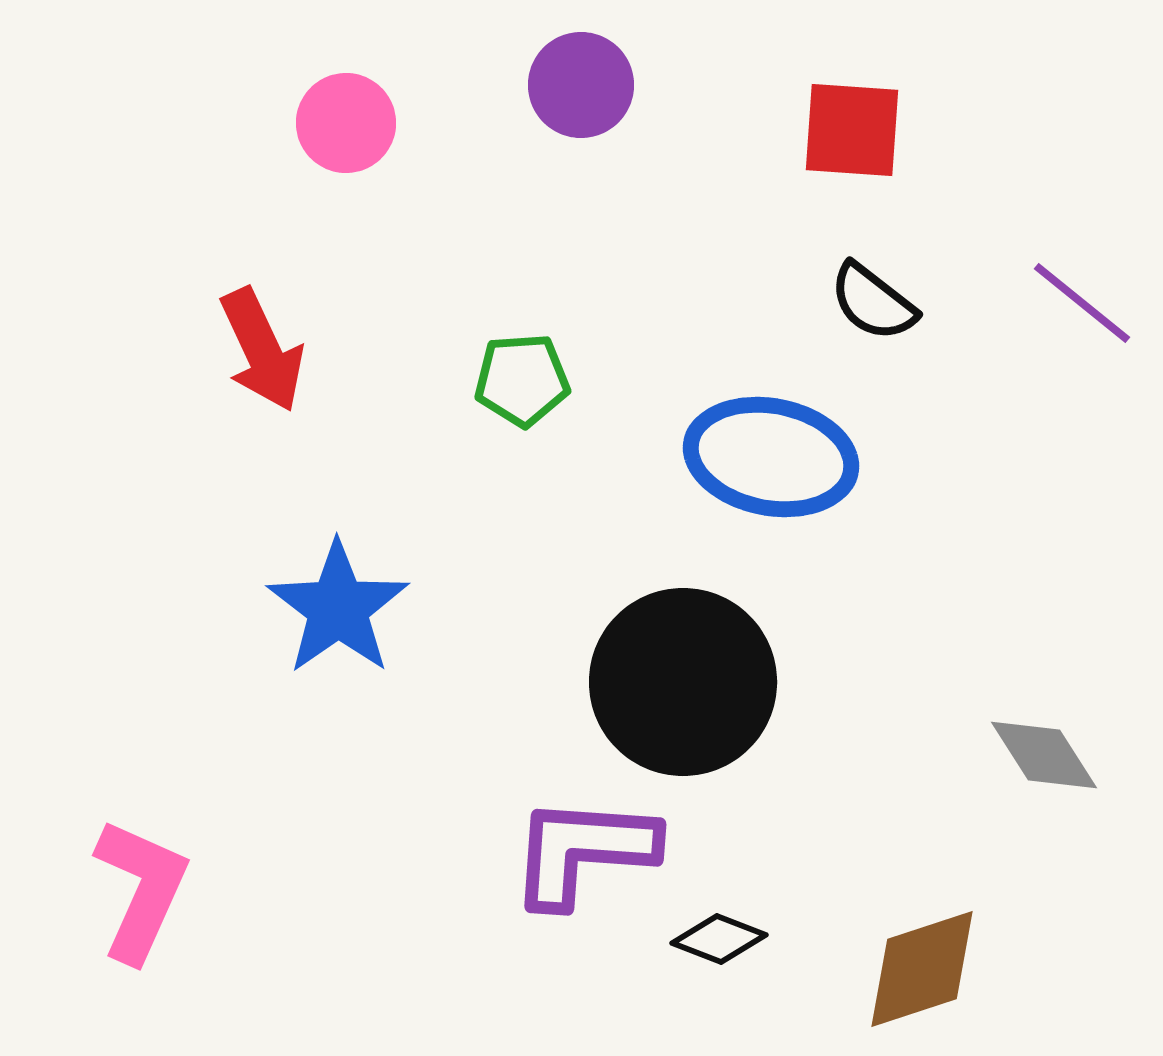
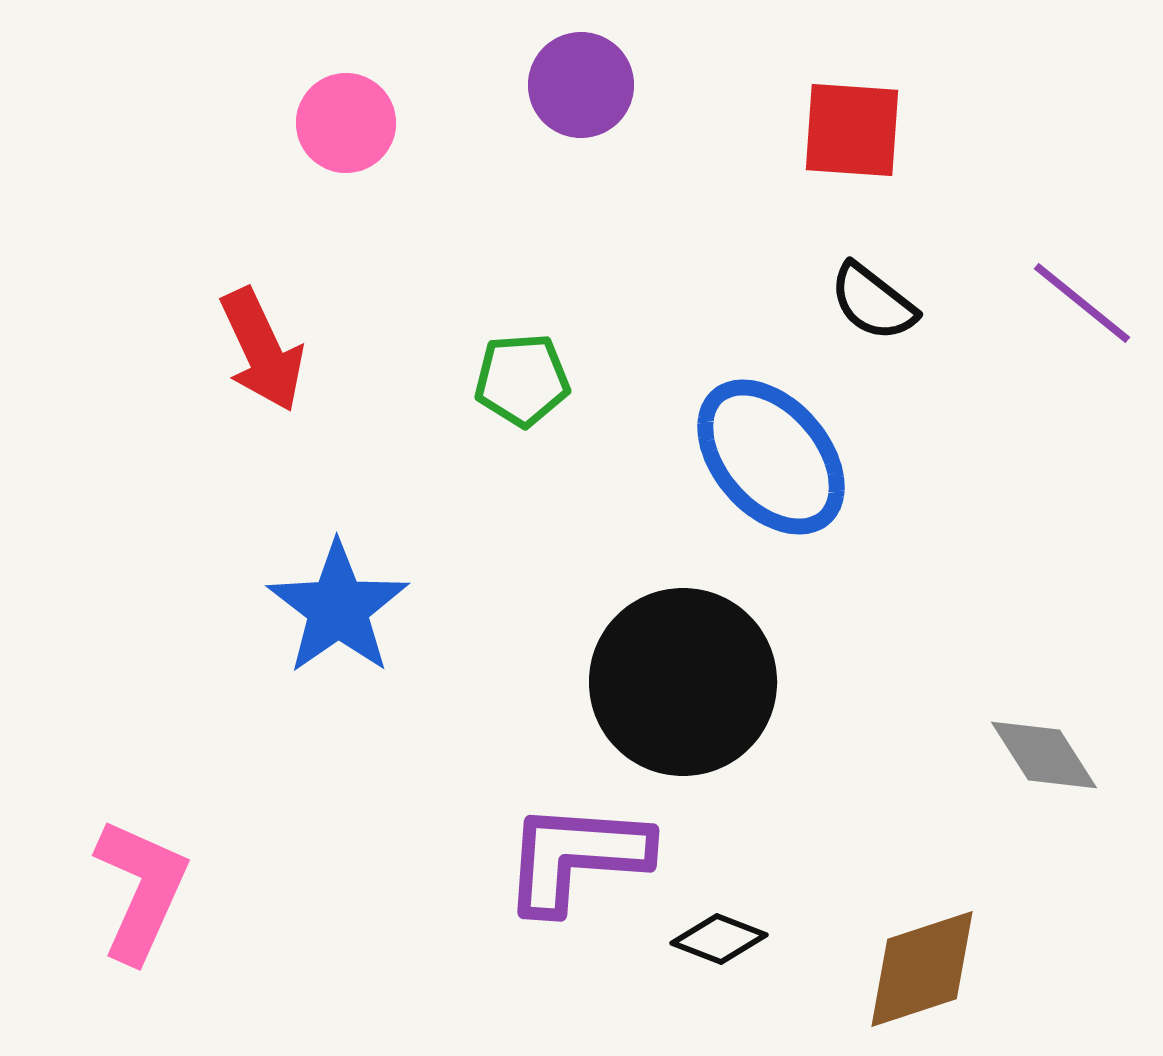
blue ellipse: rotated 38 degrees clockwise
purple L-shape: moved 7 px left, 6 px down
